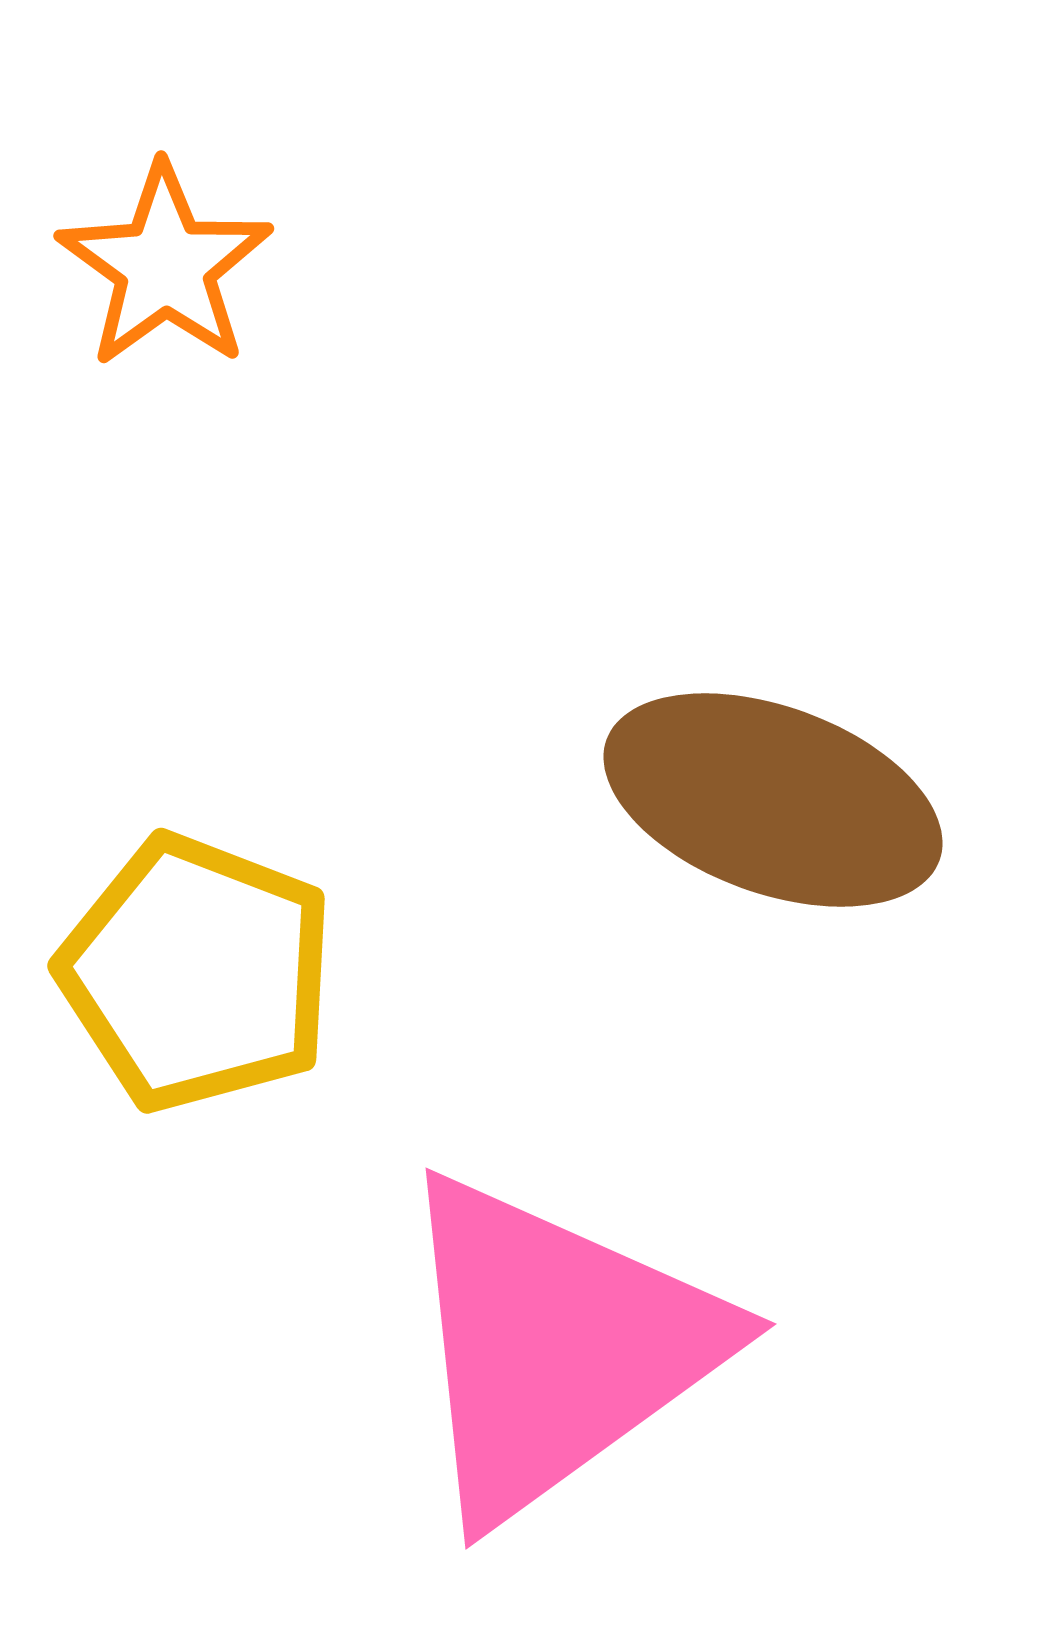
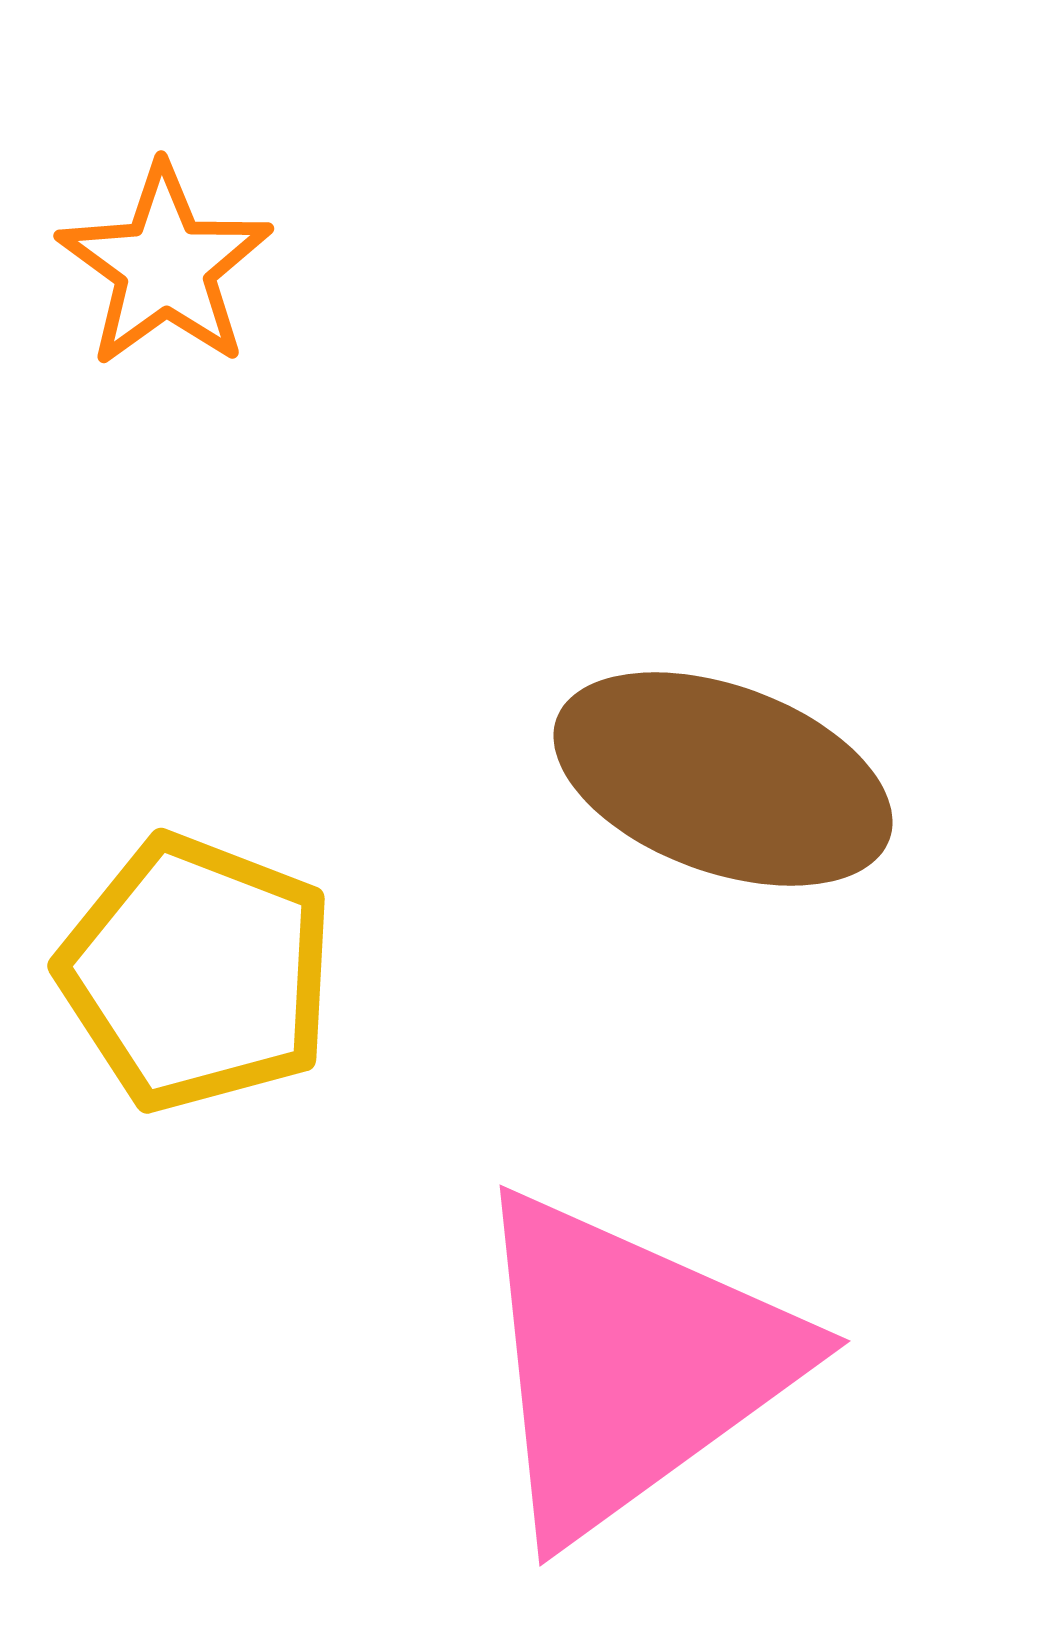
brown ellipse: moved 50 px left, 21 px up
pink triangle: moved 74 px right, 17 px down
